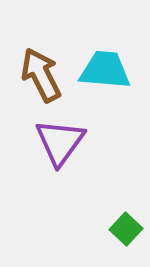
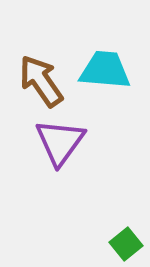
brown arrow: moved 6 px down; rotated 8 degrees counterclockwise
green square: moved 15 px down; rotated 8 degrees clockwise
